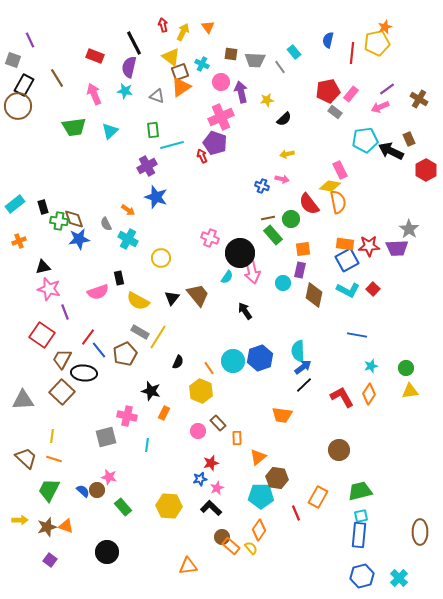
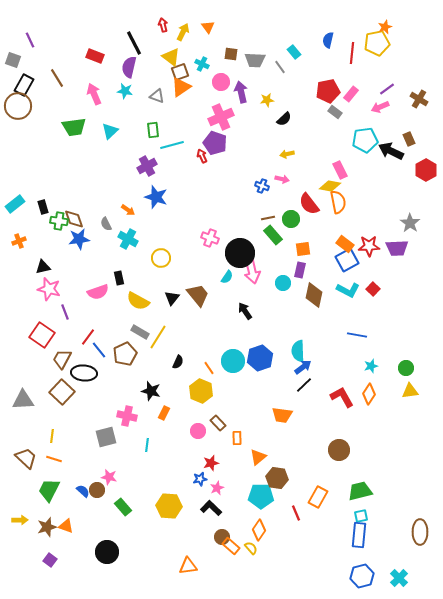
gray star at (409, 229): moved 1 px right, 6 px up
orange rectangle at (345, 244): rotated 30 degrees clockwise
